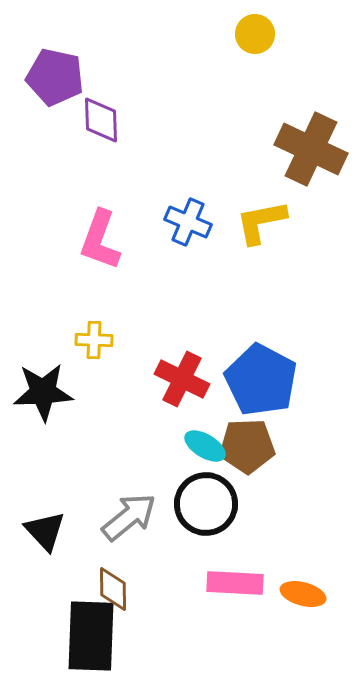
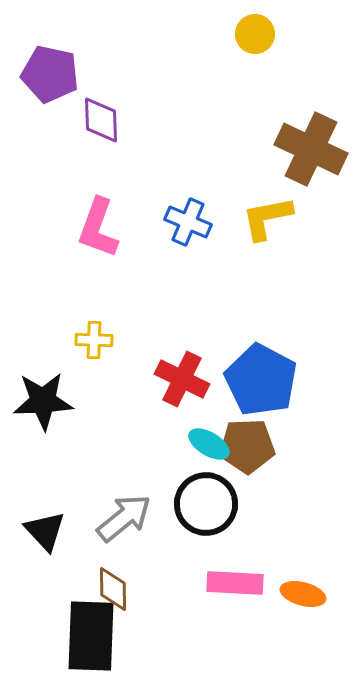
purple pentagon: moved 5 px left, 3 px up
yellow L-shape: moved 6 px right, 4 px up
pink L-shape: moved 2 px left, 12 px up
black star: moved 9 px down
cyan ellipse: moved 4 px right, 2 px up
gray arrow: moved 5 px left, 1 px down
